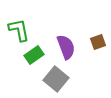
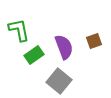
brown square: moved 4 px left, 1 px up
purple semicircle: moved 2 px left
gray square: moved 3 px right, 2 px down
